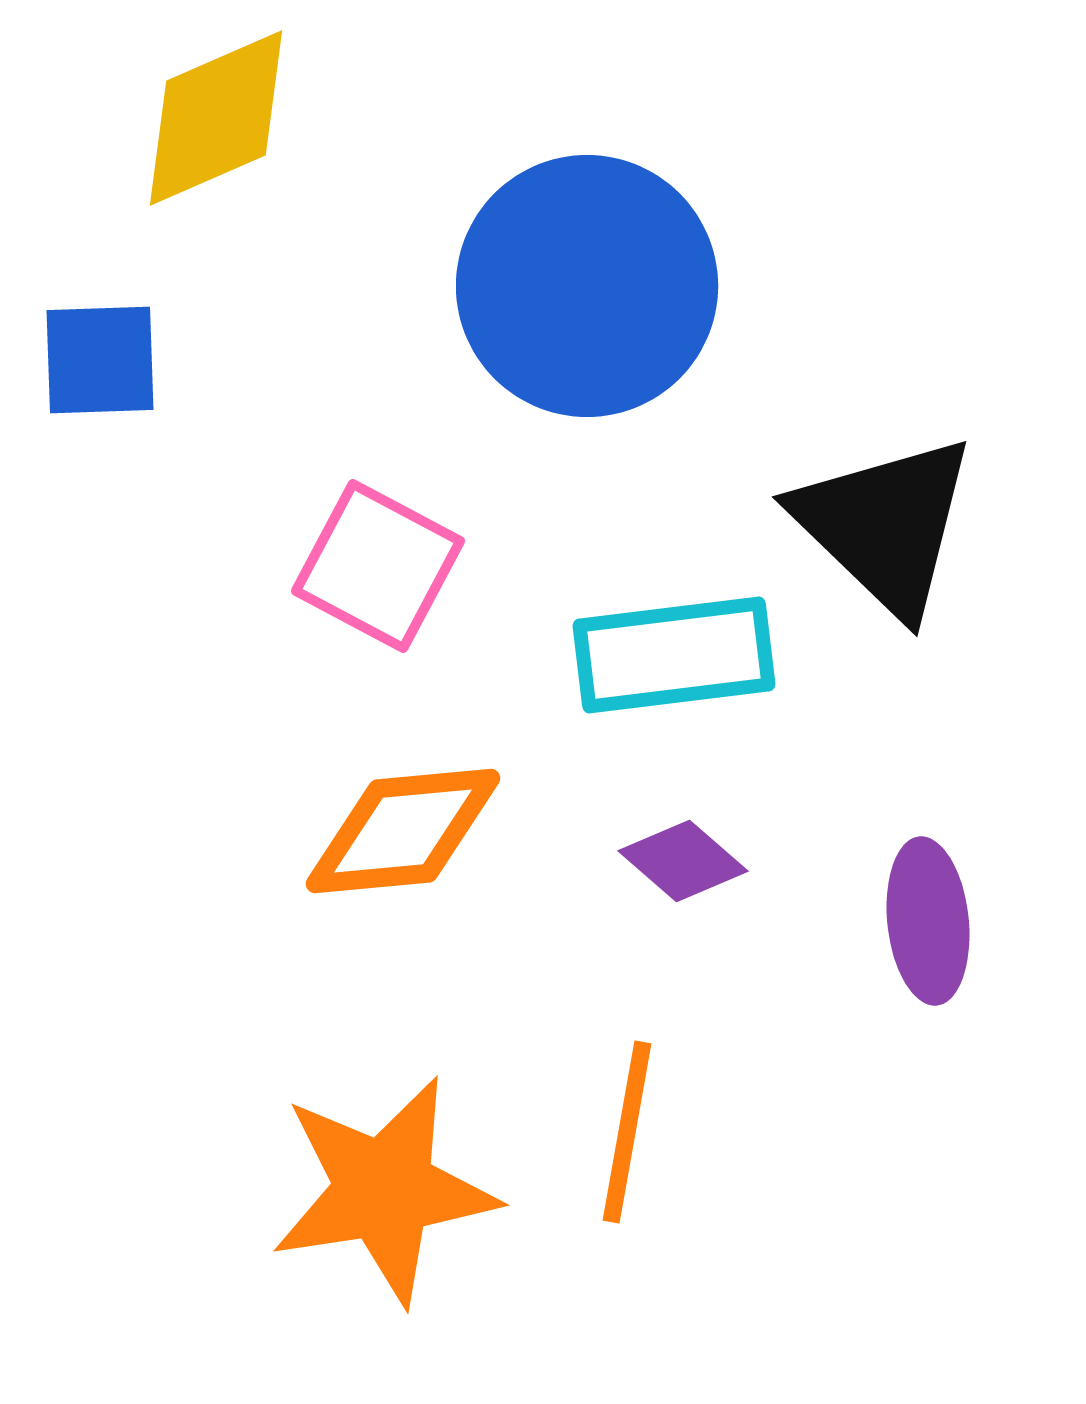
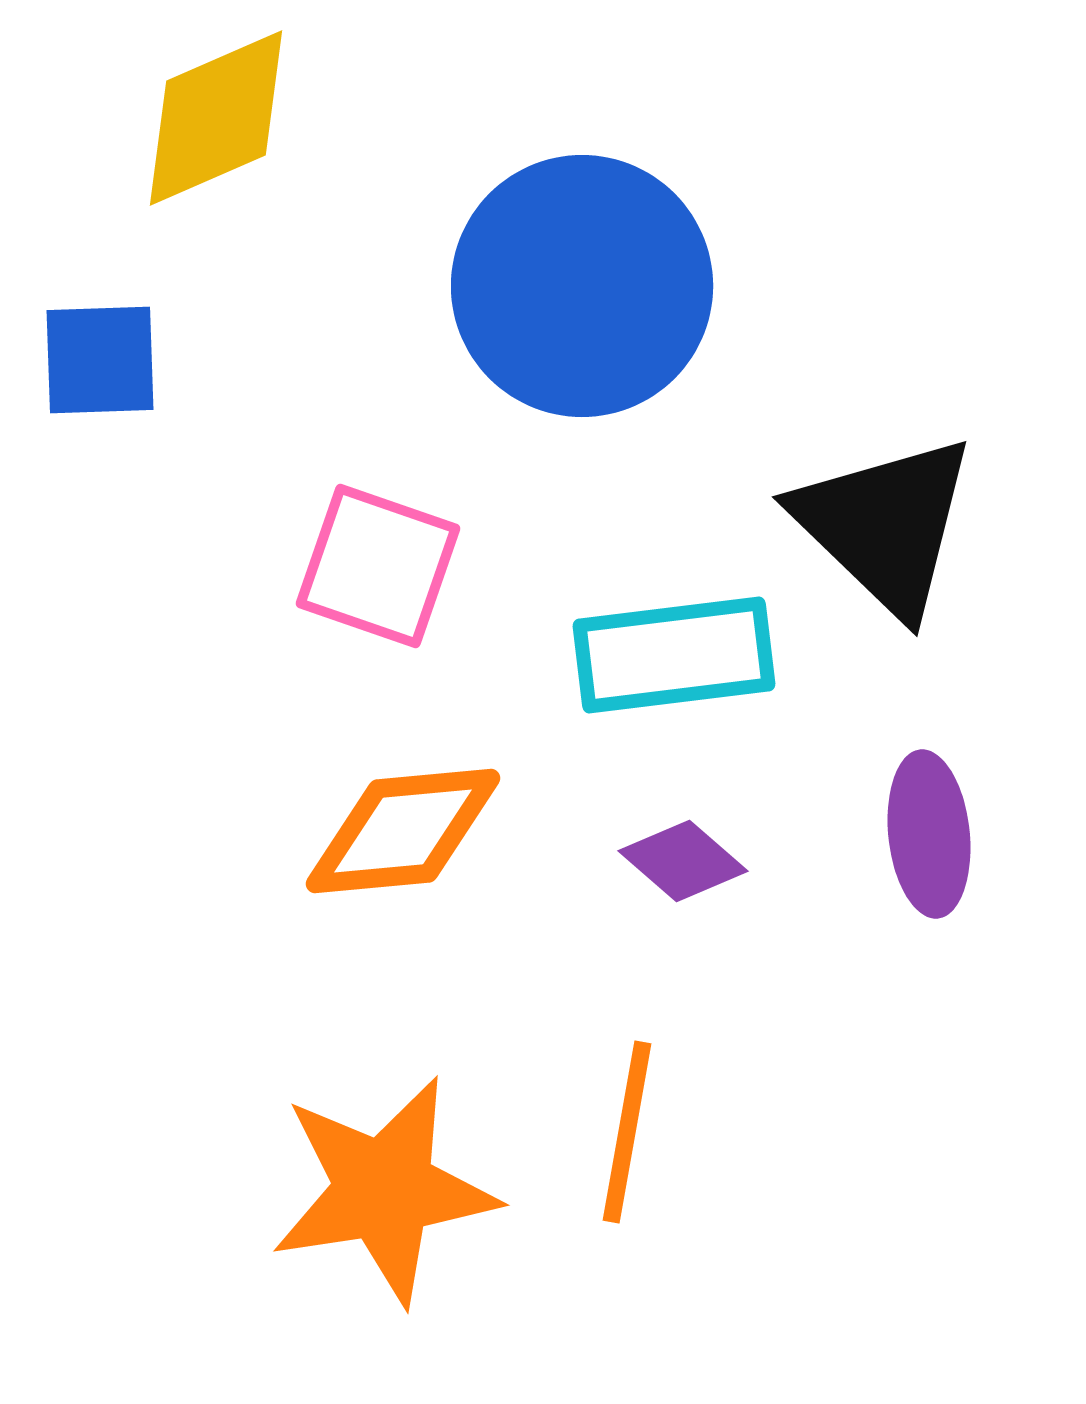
blue circle: moved 5 px left
pink square: rotated 9 degrees counterclockwise
purple ellipse: moved 1 px right, 87 px up
